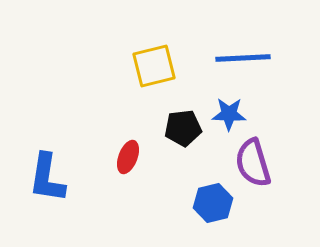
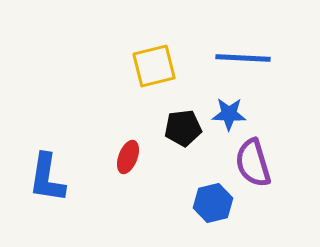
blue line: rotated 6 degrees clockwise
